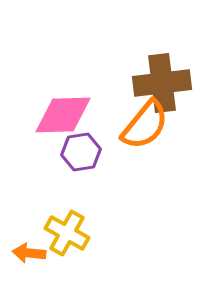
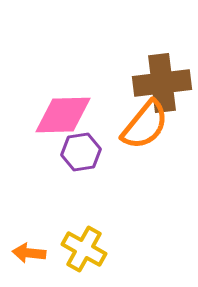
yellow cross: moved 17 px right, 16 px down
